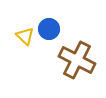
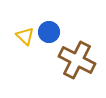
blue circle: moved 3 px down
